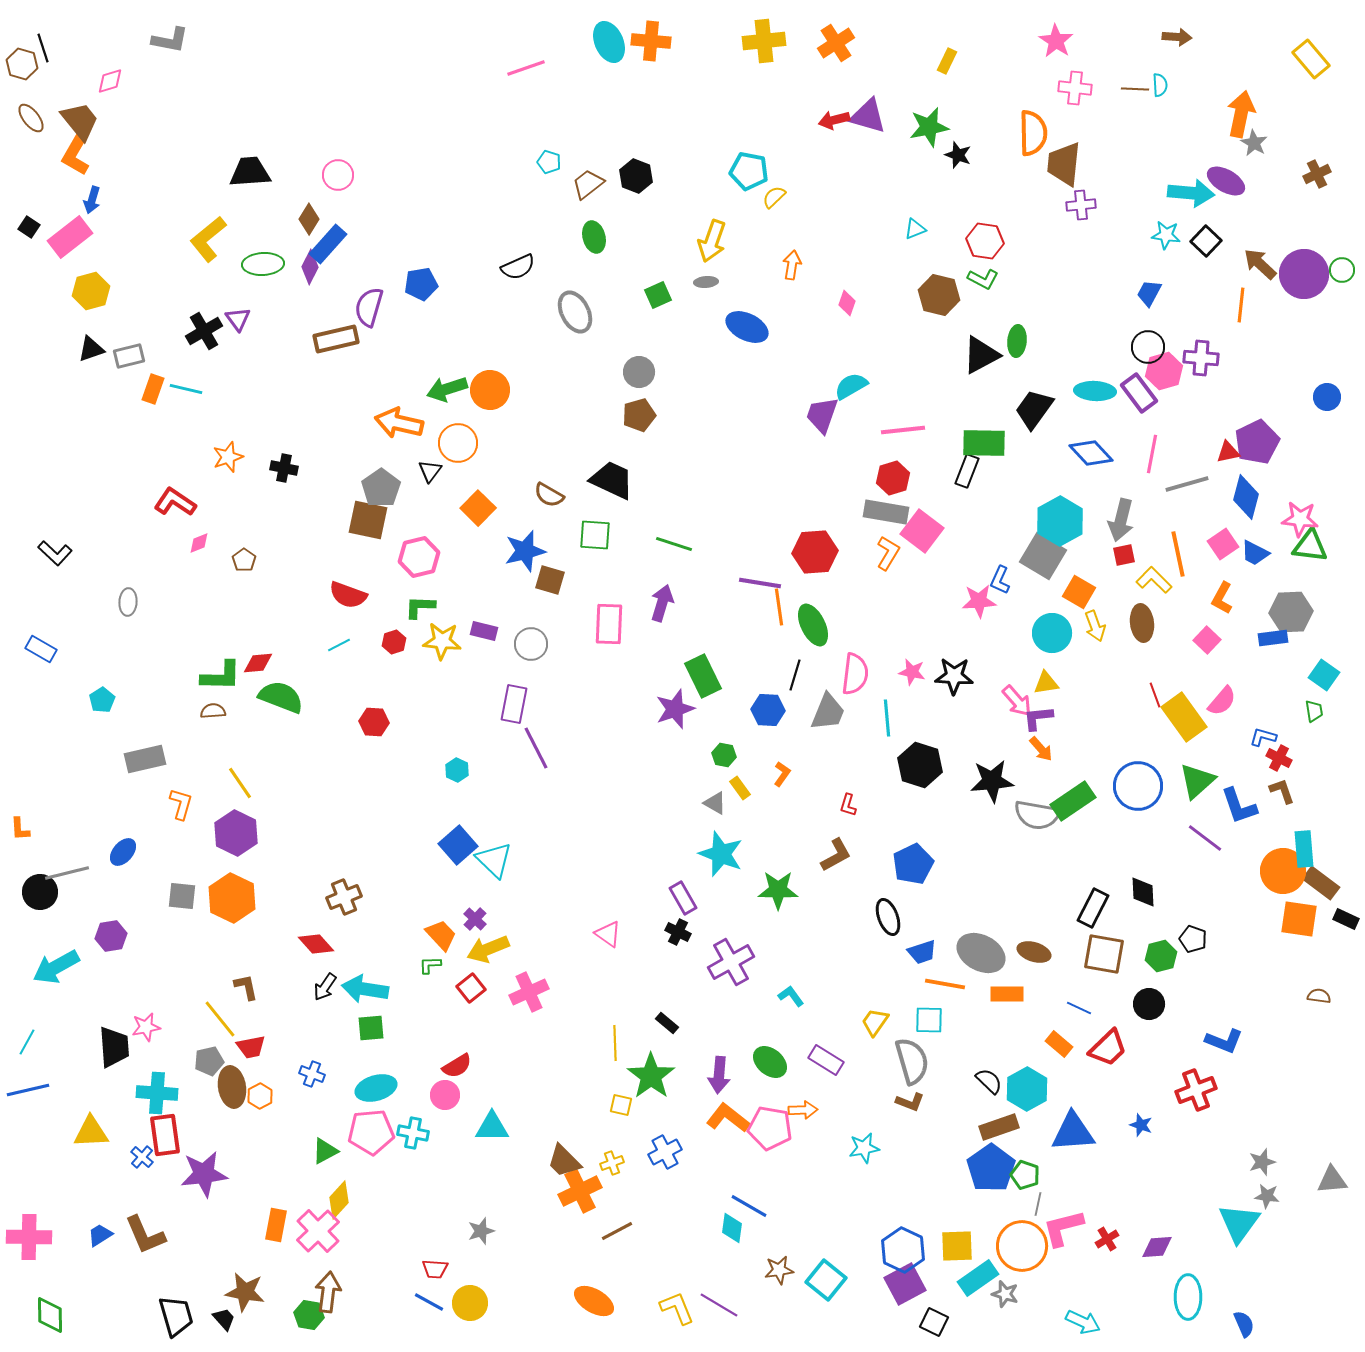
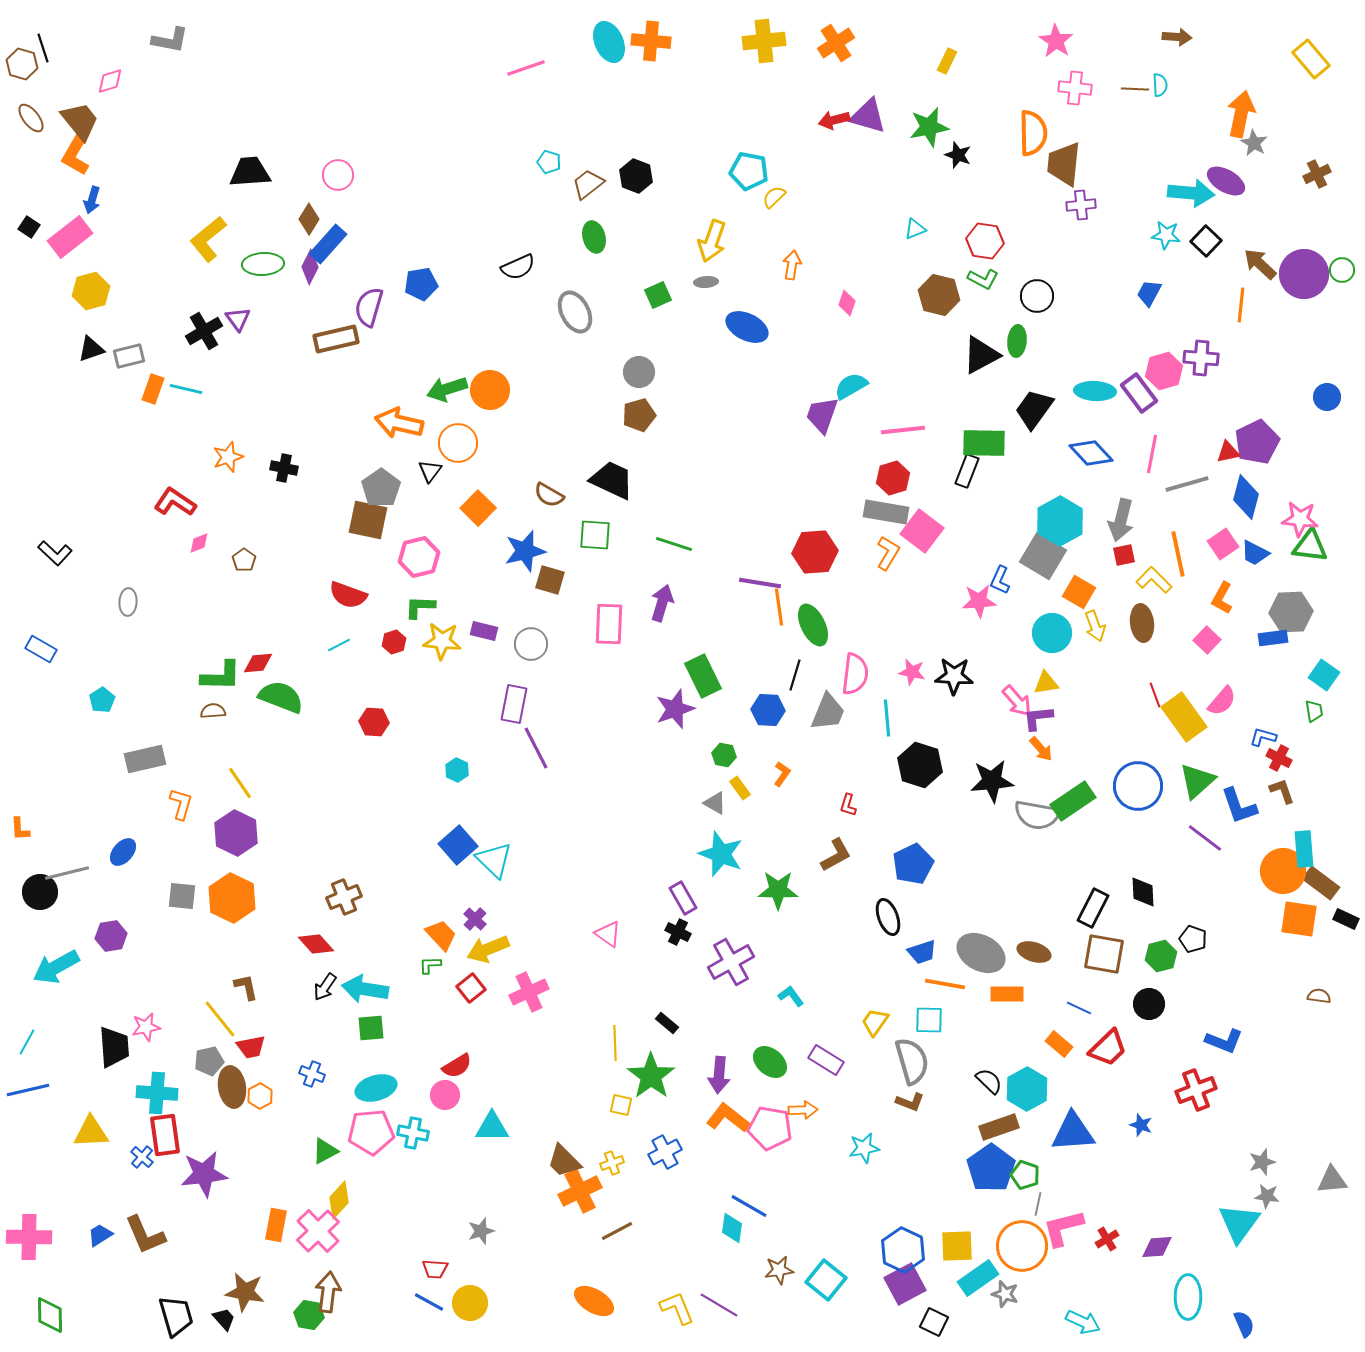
black circle at (1148, 347): moved 111 px left, 51 px up
